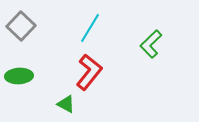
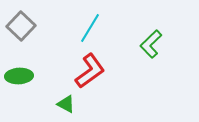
red L-shape: moved 1 px right, 1 px up; rotated 15 degrees clockwise
